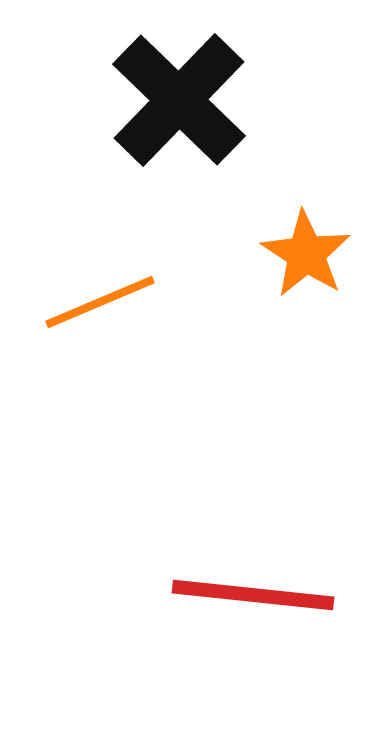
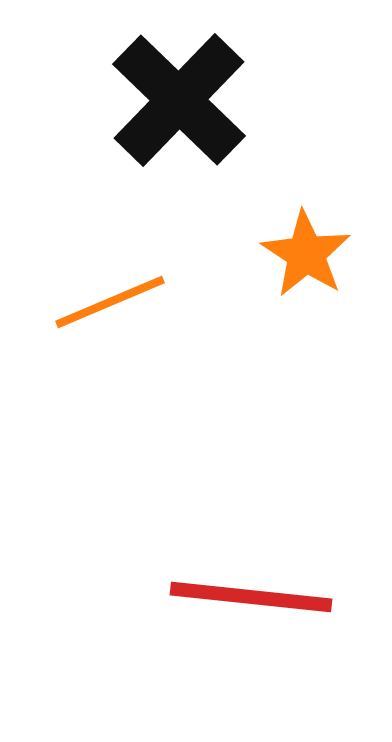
orange line: moved 10 px right
red line: moved 2 px left, 2 px down
